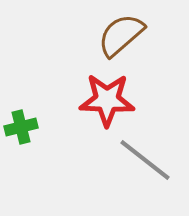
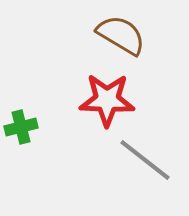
brown semicircle: rotated 72 degrees clockwise
